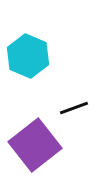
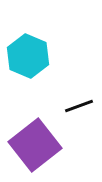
black line: moved 5 px right, 2 px up
